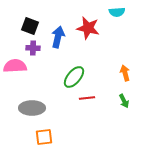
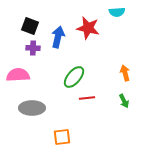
pink semicircle: moved 3 px right, 9 px down
orange square: moved 18 px right
